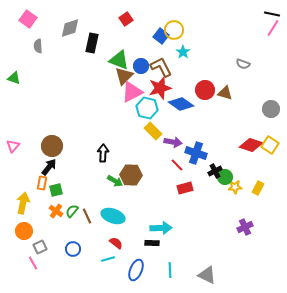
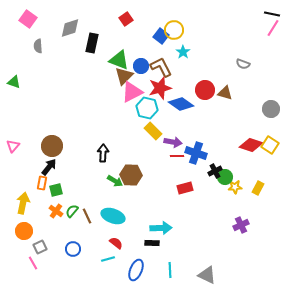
green triangle at (14, 78): moved 4 px down
red line at (177, 165): moved 9 px up; rotated 48 degrees counterclockwise
purple cross at (245, 227): moved 4 px left, 2 px up
